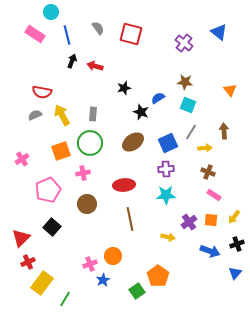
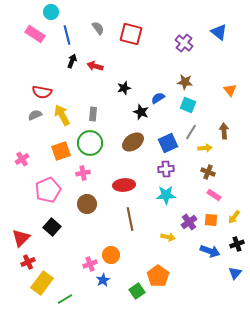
orange circle at (113, 256): moved 2 px left, 1 px up
green line at (65, 299): rotated 28 degrees clockwise
